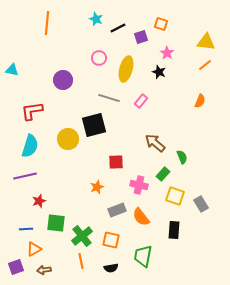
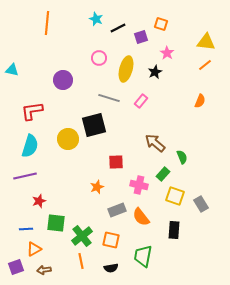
black star at (159, 72): moved 4 px left; rotated 24 degrees clockwise
